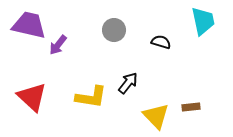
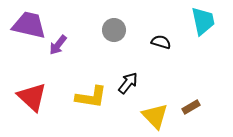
brown rectangle: rotated 24 degrees counterclockwise
yellow triangle: moved 1 px left
